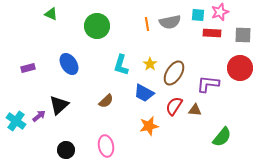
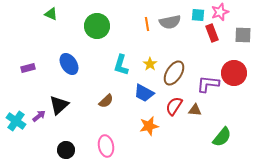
red rectangle: rotated 66 degrees clockwise
red circle: moved 6 px left, 5 px down
